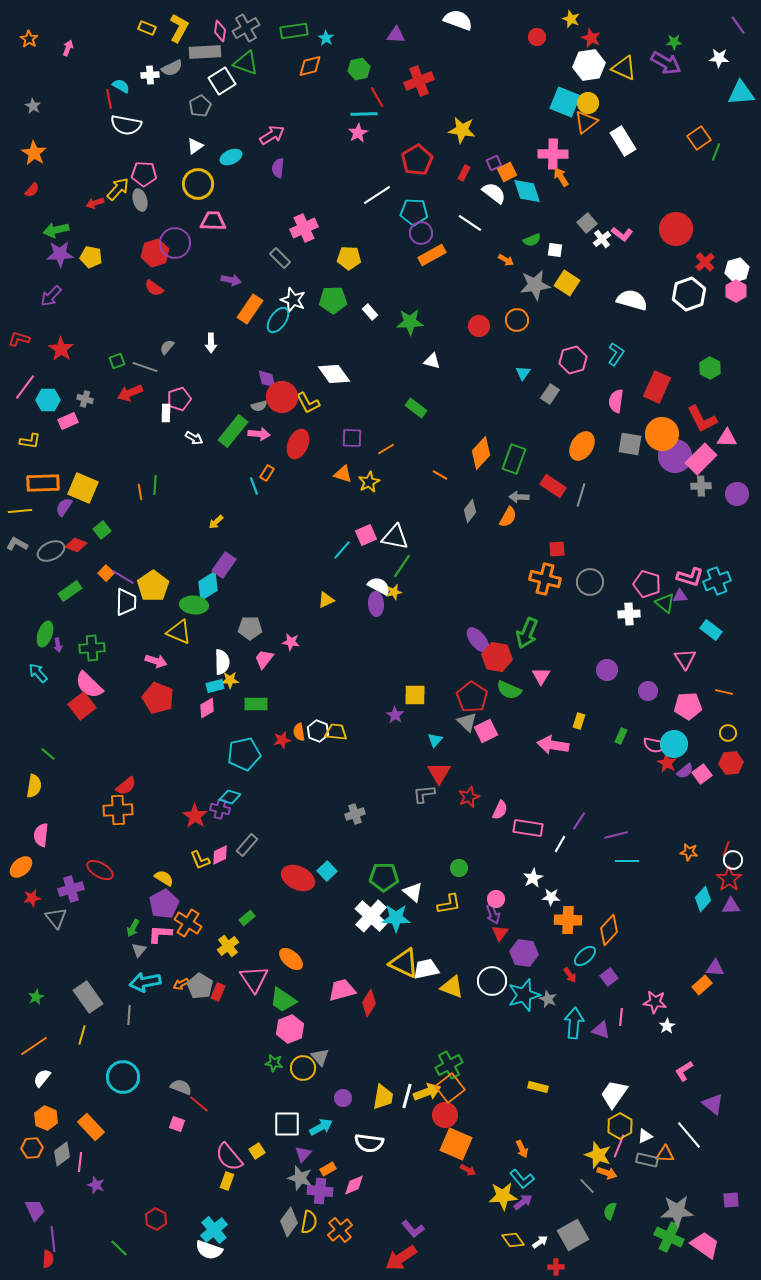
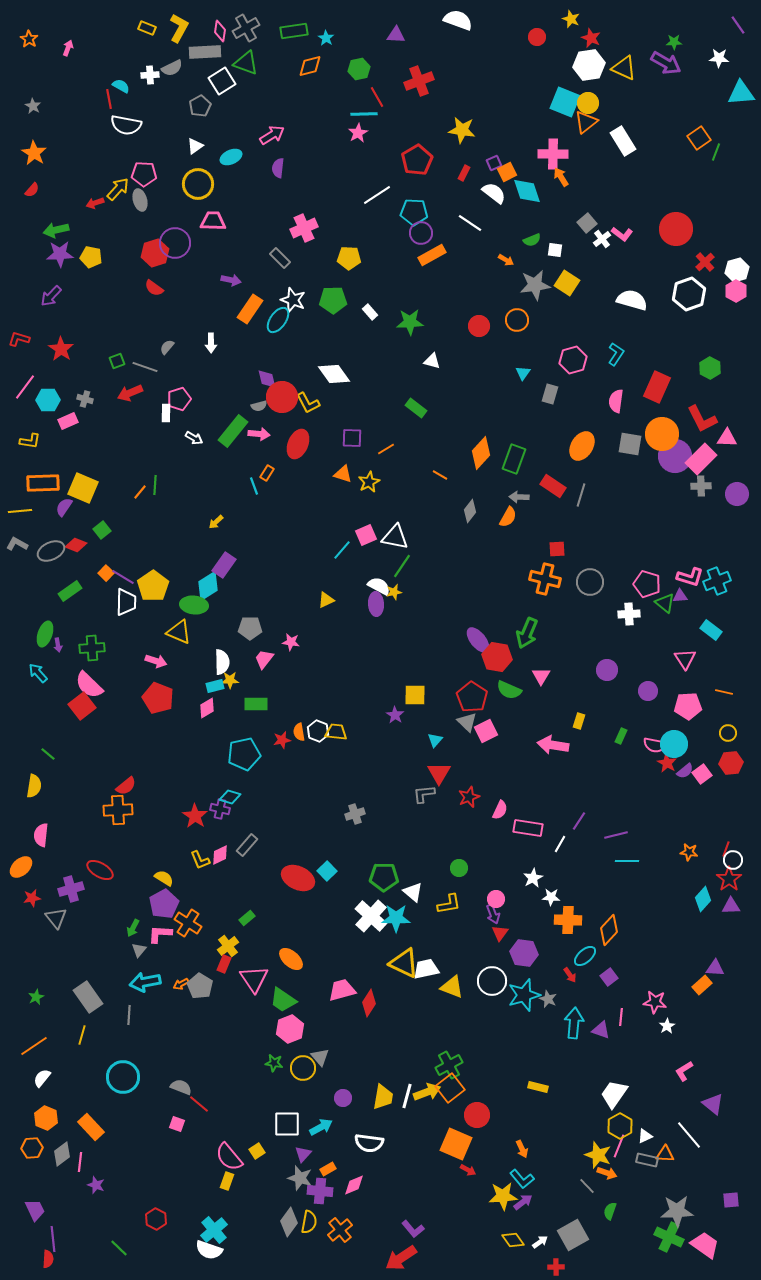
gray rectangle at (550, 394): rotated 18 degrees counterclockwise
orange line at (140, 492): rotated 49 degrees clockwise
red rectangle at (218, 992): moved 6 px right, 28 px up
red circle at (445, 1115): moved 32 px right
